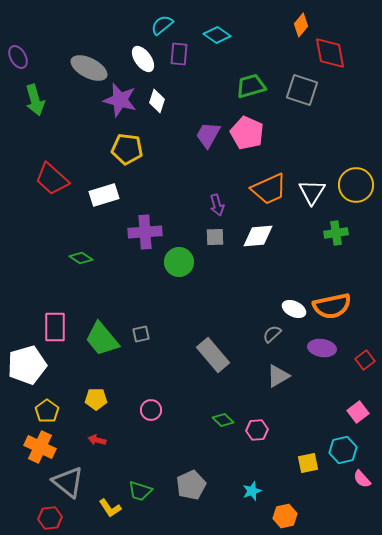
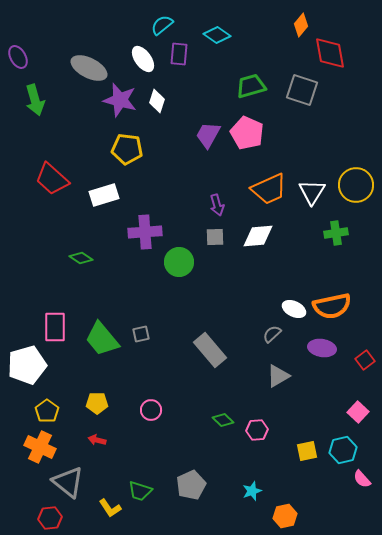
gray rectangle at (213, 355): moved 3 px left, 5 px up
yellow pentagon at (96, 399): moved 1 px right, 4 px down
pink square at (358, 412): rotated 10 degrees counterclockwise
yellow square at (308, 463): moved 1 px left, 12 px up
